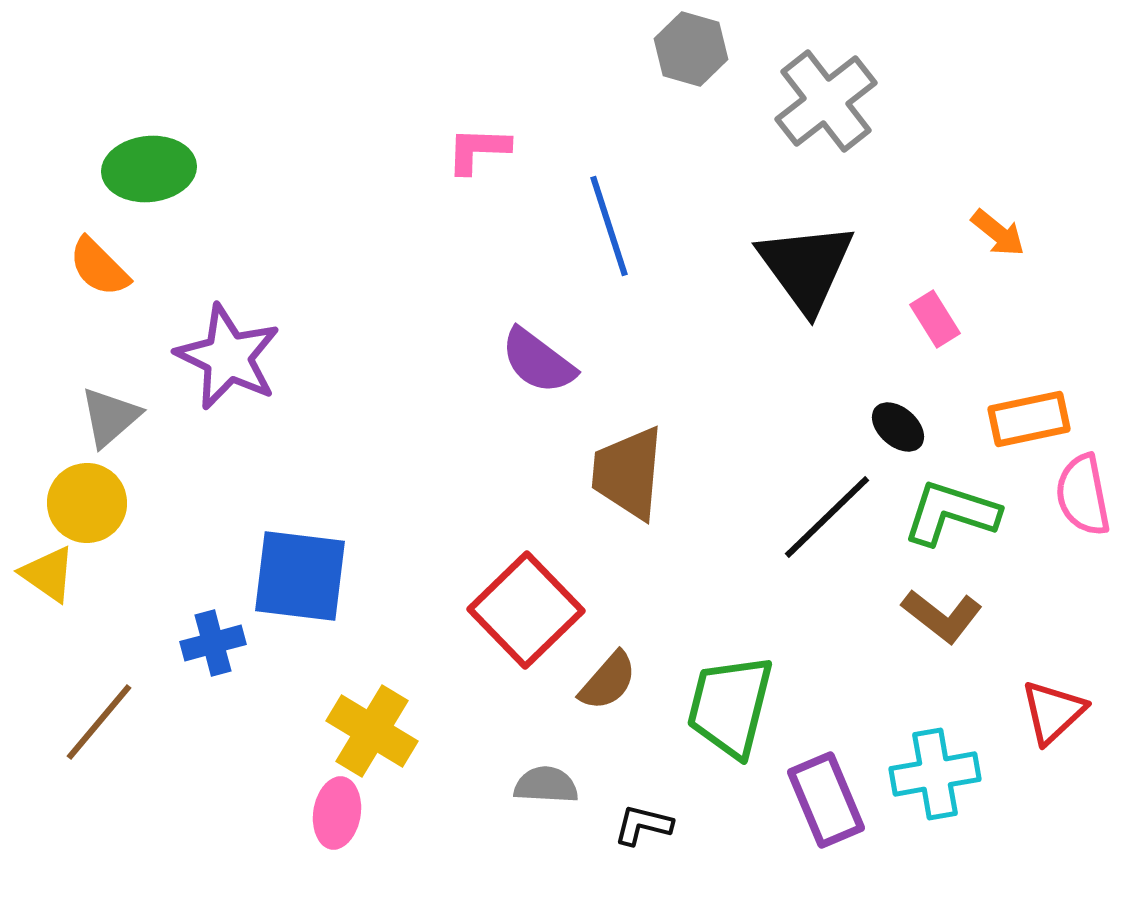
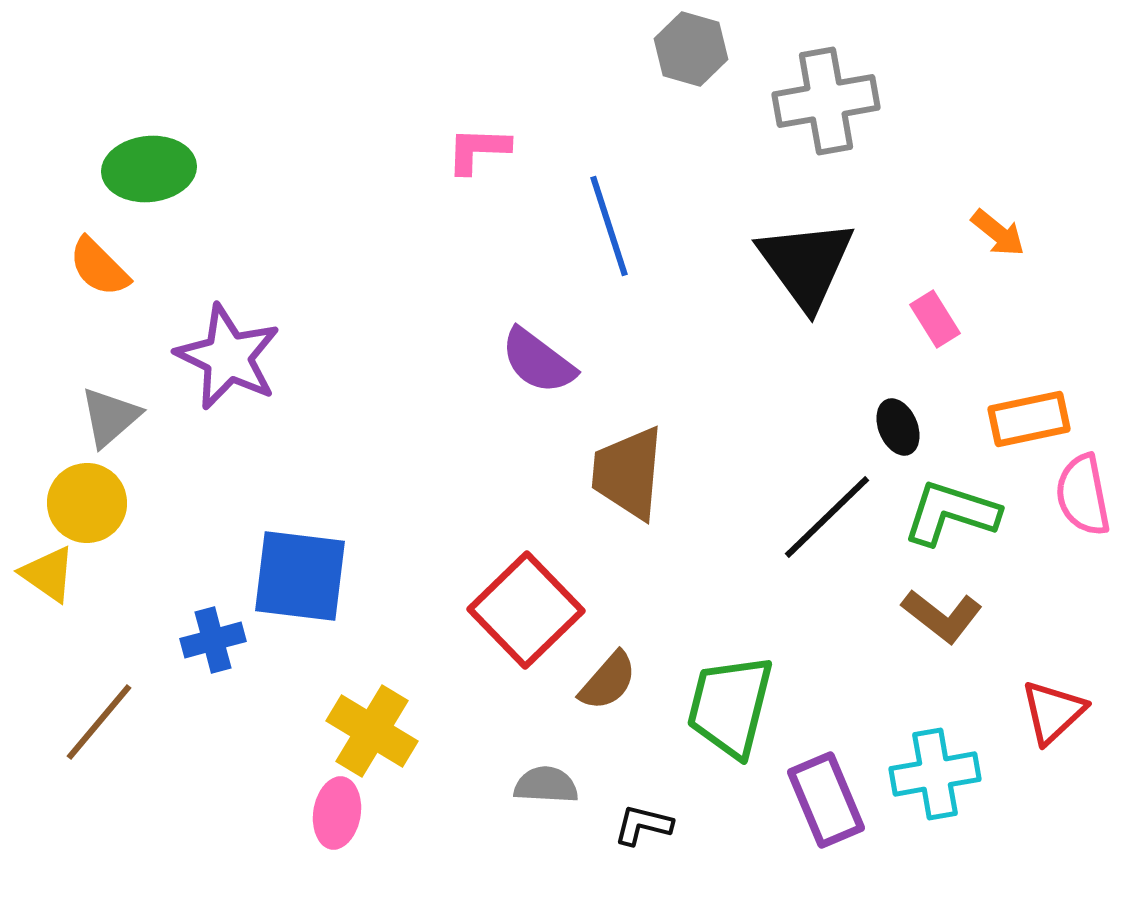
gray cross: rotated 28 degrees clockwise
black triangle: moved 3 px up
black ellipse: rotated 26 degrees clockwise
blue cross: moved 3 px up
